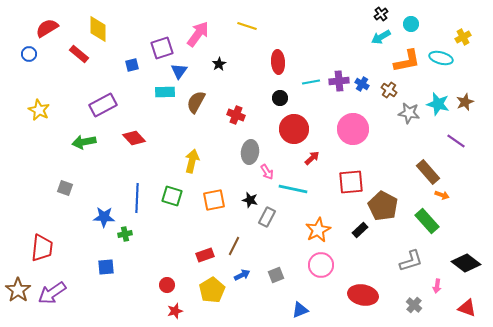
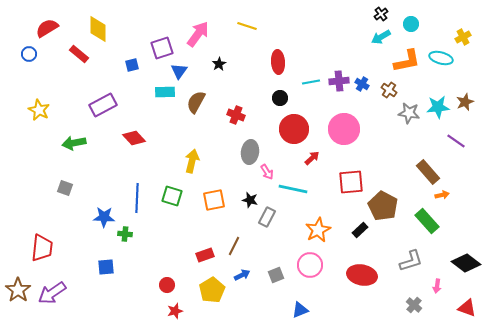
cyan star at (438, 104): moved 3 px down; rotated 20 degrees counterclockwise
pink circle at (353, 129): moved 9 px left
green arrow at (84, 142): moved 10 px left, 1 px down
orange arrow at (442, 195): rotated 32 degrees counterclockwise
green cross at (125, 234): rotated 16 degrees clockwise
pink circle at (321, 265): moved 11 px left
red ellipse at (363, 295): moved 1 px left, 20 px up
